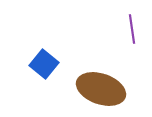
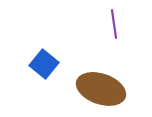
purple line: moved 18 px left, 5 px up
